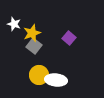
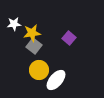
white star: rotated 24 degrees counterclockwise
yellow star: rotated 12 degrees clockwise
yellow circle: moved 5 px up
white ellipse: rotated 55 degrees counterclockwise
